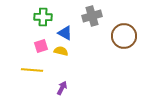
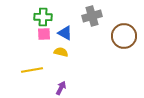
pink square: moved 3 px right, 12 px up; rotated 16 degrees clockwise
yellow semicircle: moved 1 px down
yellow line: rotated 15 degrees counterclockwise
purple arrow: moved 1 px left
